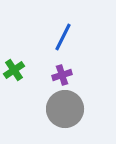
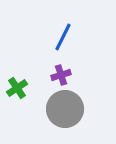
green cross: moved 3 px right, 18 px down
purple cross: moved 1 px left
